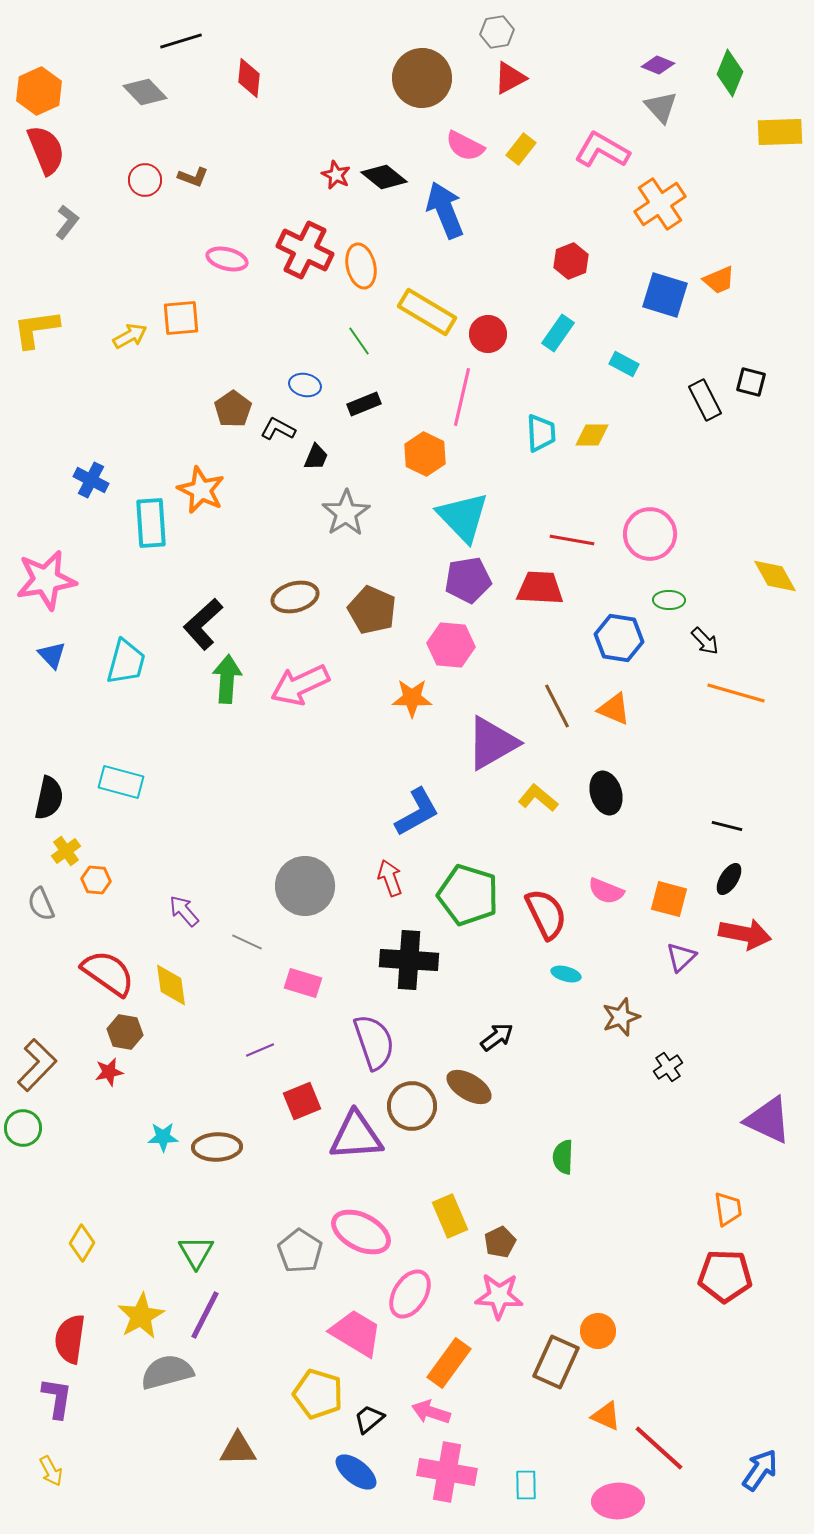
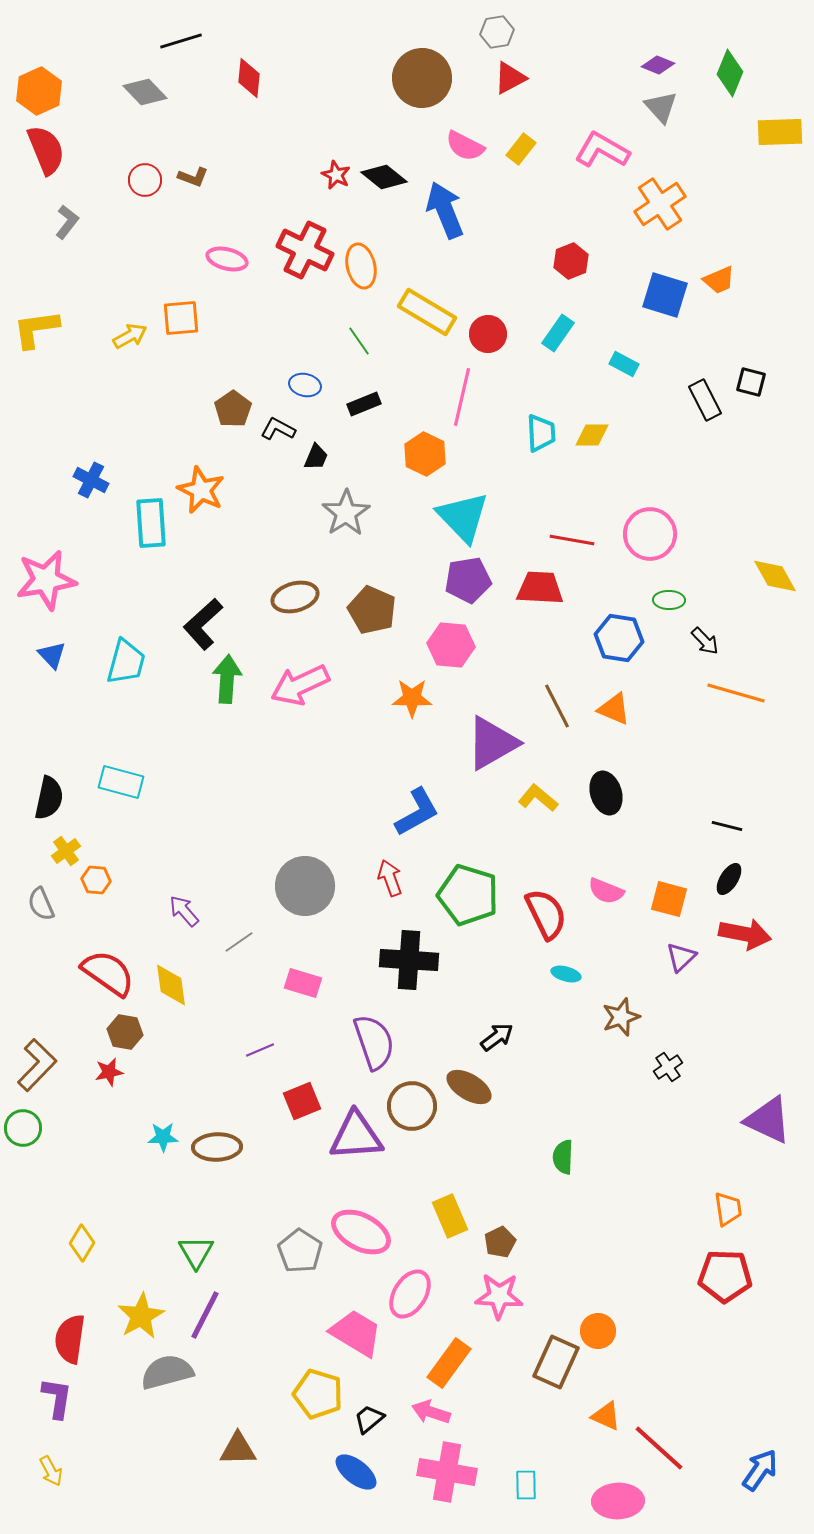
gray line at (247, 942): moved 8 px left; rotated 60 degrees counterclockwise
